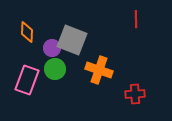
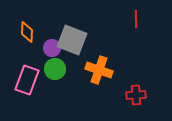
red cross: moved 1 px right, 1 px down
